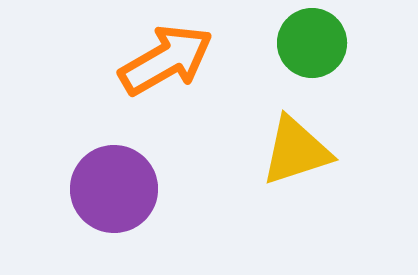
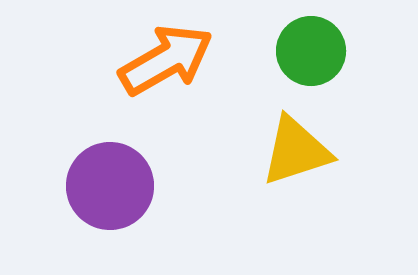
green circle: moved 1 px left, 8 px down
purple circle: moved 4 px left, 3 px up
